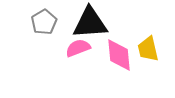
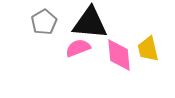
black triangle: rotated 9 degrees clockwise
